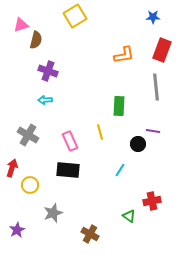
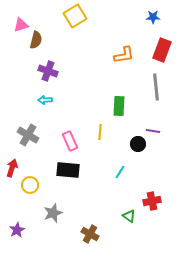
yellow line: rotated 21 degrees clockwise
cyan line: moved 2 px down
